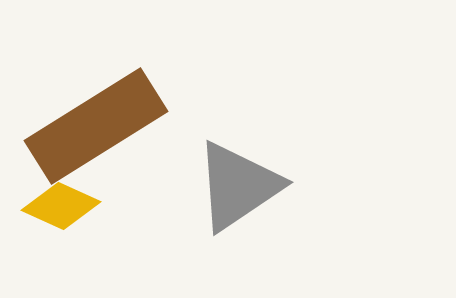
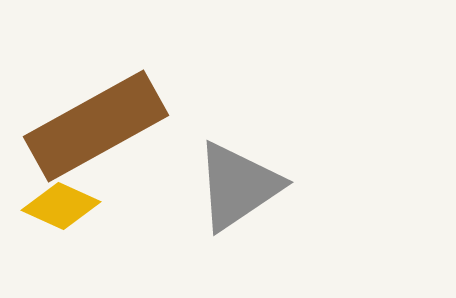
brown rectangle: rotated 3 degrees clockwise
